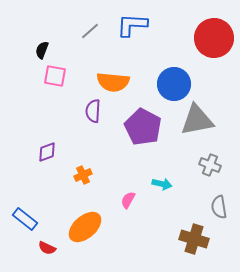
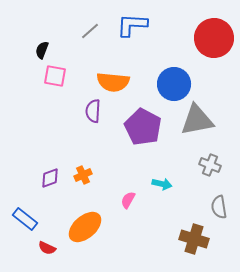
purple diamond: moved 3 px right, 26 px down
